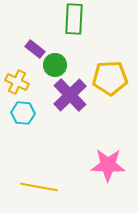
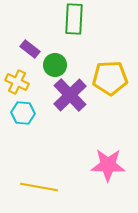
purple rectangle: moved 5 px left
